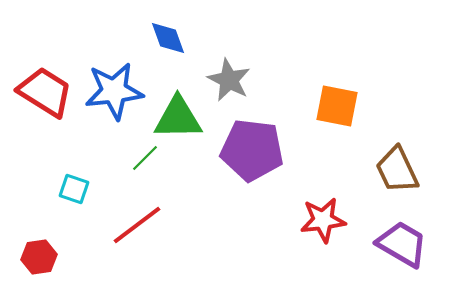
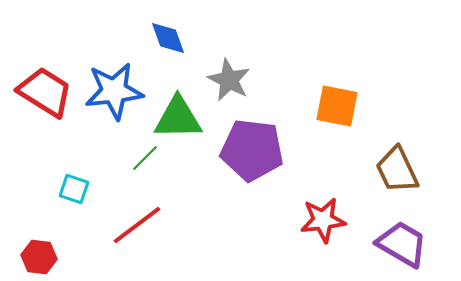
red hexagon: rotated 16 degrees clockwise
